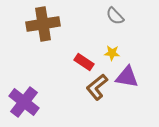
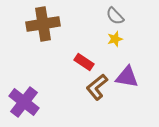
yellow star: moved 3 px right, 14 px up; rotated 21 degrees counterclockwise
